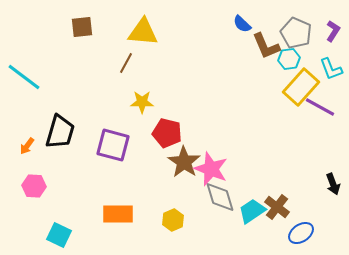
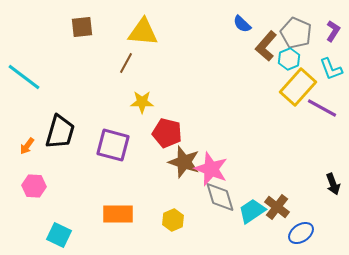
brown L-shape: rotated 64 degrees clockwise
cyan hexagon: rotated 15 degrees counterclockwise
yellow rectangle: moved 3 px left
purple line: moved 2 px right, 1 px down
brown star: rotated 16 degrees counterclockwise
